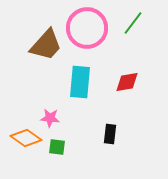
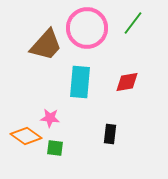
orange diamond: moved 2 px up
green square: moved 2 px left, 1 px down
